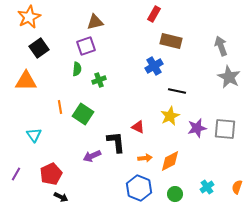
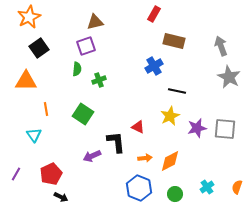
brown rectangle: moved 3 px right
orange line: moved 14 px left, 2 px down
